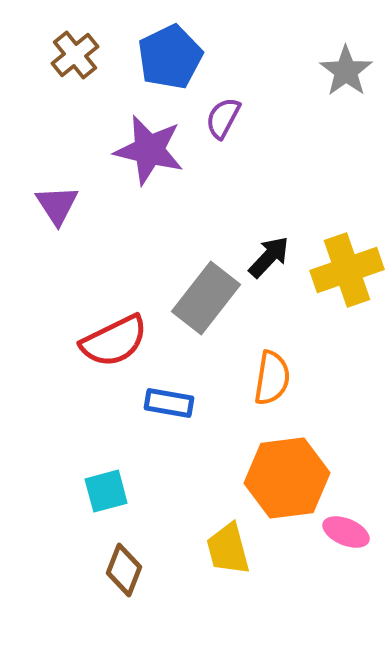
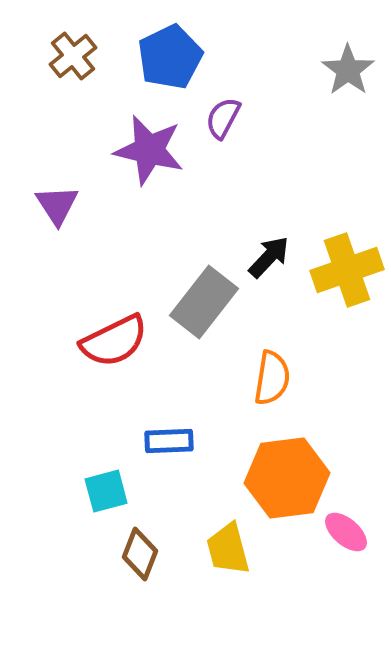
brown cross: moved 2 px left, 1 px down
gray star: moved 2 px right, 1 px up
gray rectangle: moved 2 px left, 4 px down
blue rectangle: moved 38 px down; rotated 12 degrees counterclockwise
pink ellipse: rotated 18 degrees clockwise
brown diamond: moved 16 px right, 16 px up
